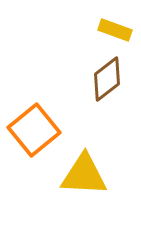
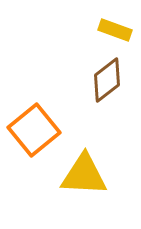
brown diamond: moved 1 px down
